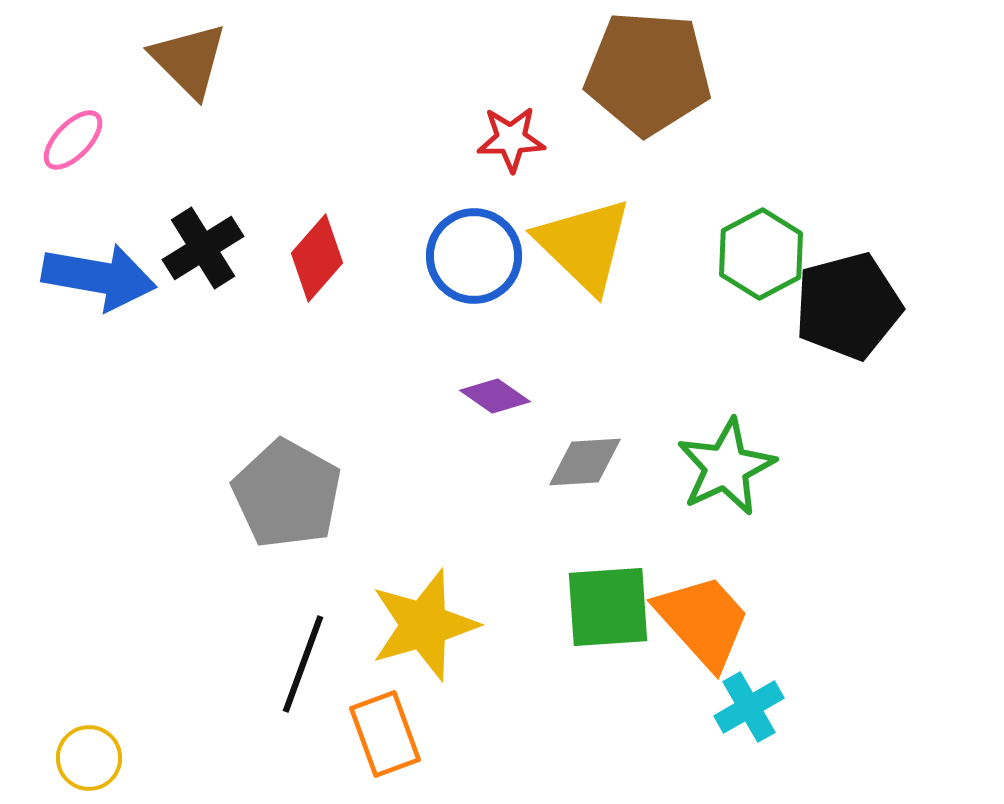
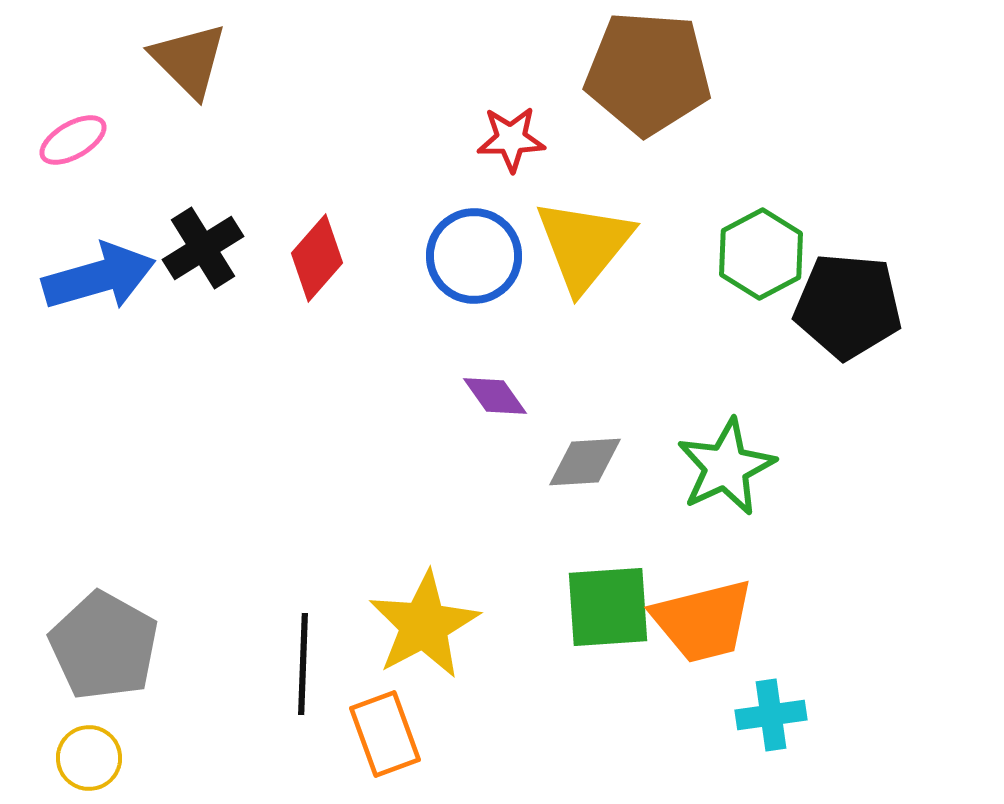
pink ellipse: rotated 16 degrees clockwise
yellow triangle: rotated 25 degrees clockwise
blue arrow: rotated 26 degrees counterclockwise
black pentagon: rotated 20 degrees clockwise
purple diamond: rotated 20 degrees clockwise
gray pentagon: moved 183 px left, 152 px down
orange trapezoid: rotated 118 degrees clockwise
yellow star: rotated 12 degrees counterclockwise
black line: rotated 18 degrees counterclockwise
cyan cross: moved 22 px right, 8 px down; rotated 22 degrees clockwise
